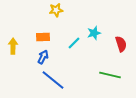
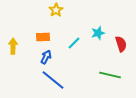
yellow star: rotated 24 degrees counterclockwise
cyan star: moved 4 px right
blue arrow: moved 3 px right
